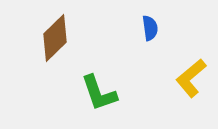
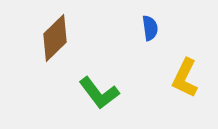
yellow L-shape: moved 6 px left; rotated 24 degrees counterclockwise
green L-shape: rotated 18 degrees counterclockwise
